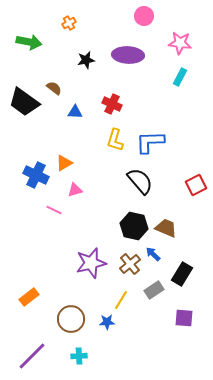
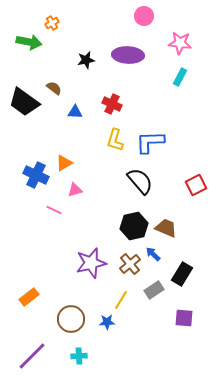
orange cross: moved 17 px left
black hexagon: rotated 24 degrees counterclockwise
